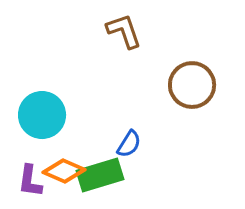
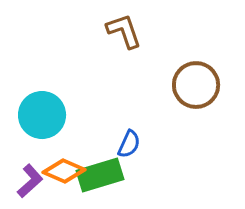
brown circle: moved 4 px right
blue semicircle: rotated 8 degrees counterclockwise
purple L-shape: rotated 140 degrees counterclockwise
